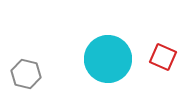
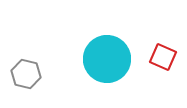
cyan circle: moved 1 px left
